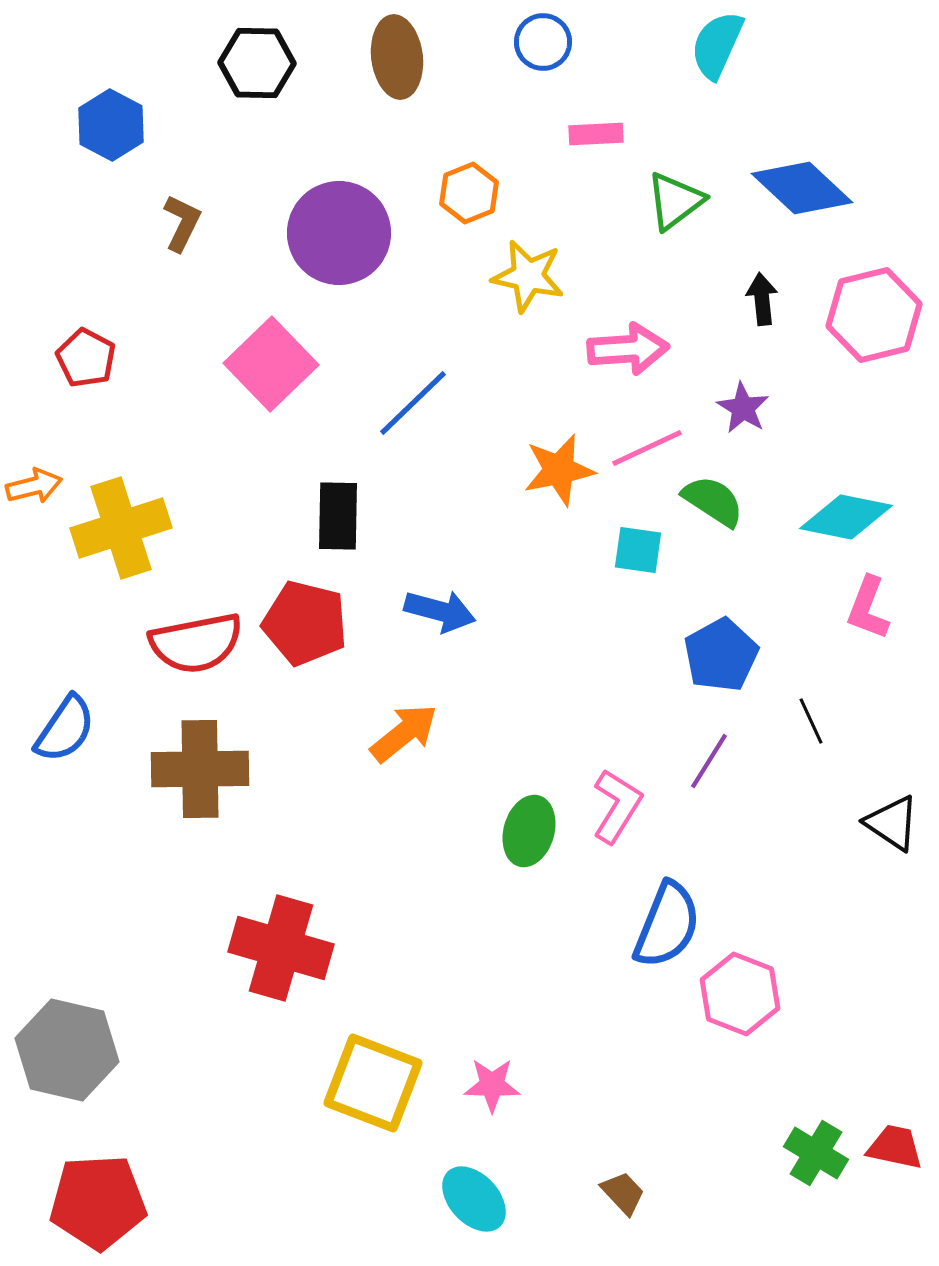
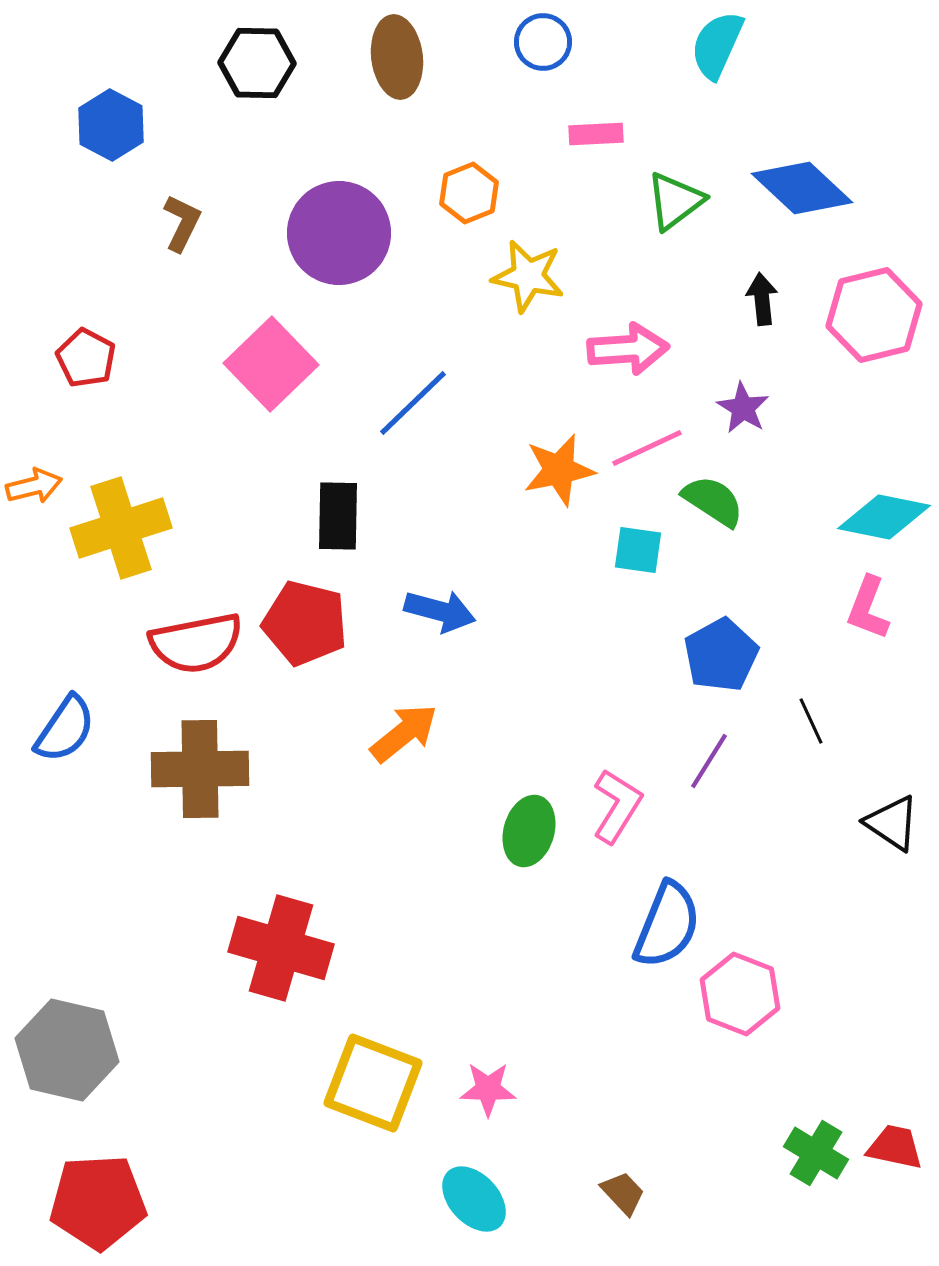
cyan diamond at (846, 517): moved 38 px right
pink star at (492, 1085): moved 4 px left, 4 px down
